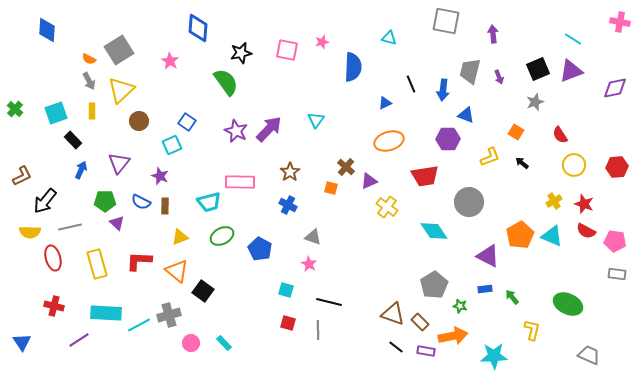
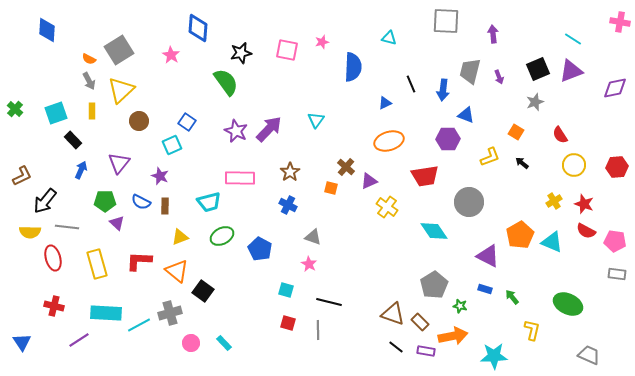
gray square at (446, 21): rotated 8 degrees counterclockwise
pink star at (170, 61): moved 1 px right, 6 px up
pink rectangle at (240, 182): moved 4 px up
gray line at (70, 227): moved 3 px left; rotated 20 degrees clockwise
cyan triangle at (552, 236): moved 6 px down
blue rectangle at (485, 289): rotated 24 degrees clockwise
gray cross at (169, 315): moved 1 px right, 2 px up
